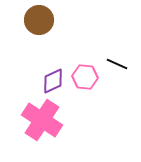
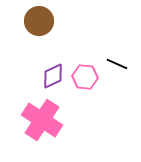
brown circle: moved 1 px down
purple diamond: moved 5 px up
